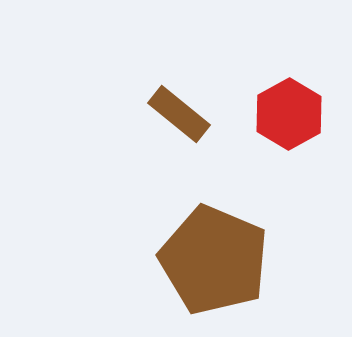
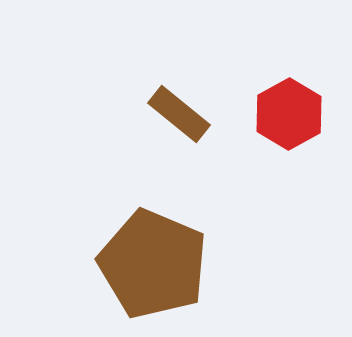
brown pentagon: moved 61 px left, 4 px down
